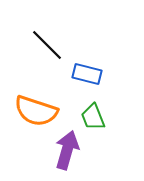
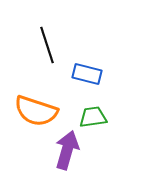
black line: rotated 27 degrees clockwise
green trapezoid: rotated 104 degrees clockwise
